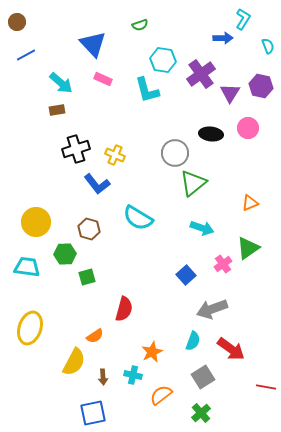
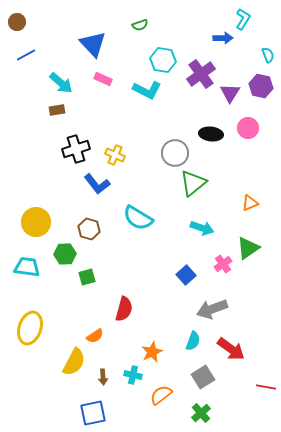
cyan semicircle at (268, 46): moved 9 px down
cyan L-shape at (147, 90): rotated 48 degrees counterclockwise
